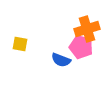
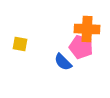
orange cross: rotated 20 degrees clockwise
blue semicircle: moved 2 px right, 2 px down; rotated 24 degrees clockwise
